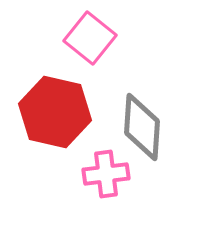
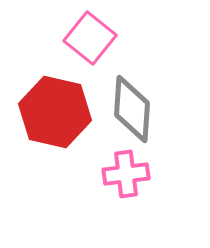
gray diamond: moved 10 px left, 18 px up
pink cross: moved 20 px right
